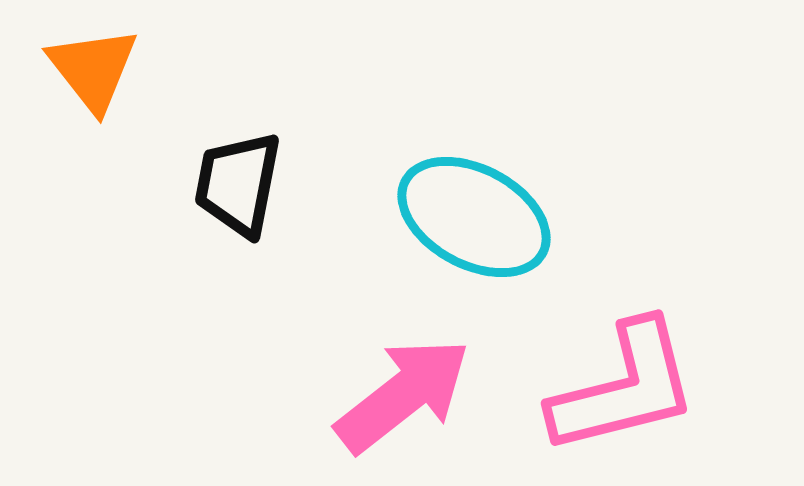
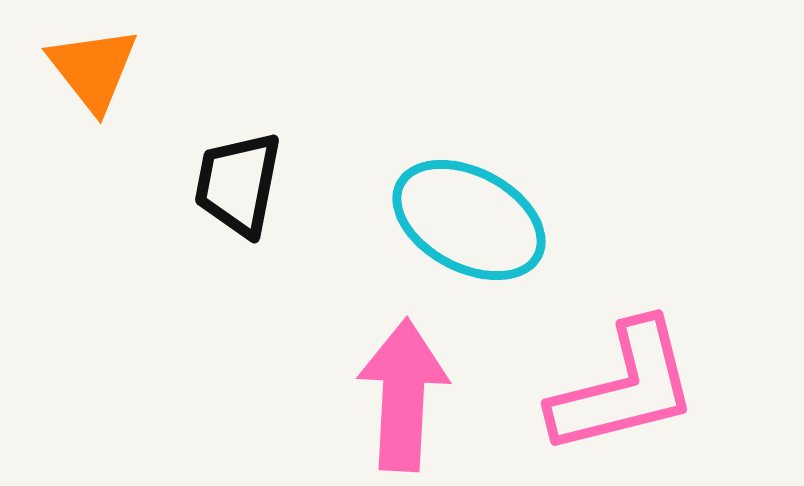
cyan ellipse: moved 5 px left, 3 px down
pink arrow: rotated 49 degrees counterclockwise
